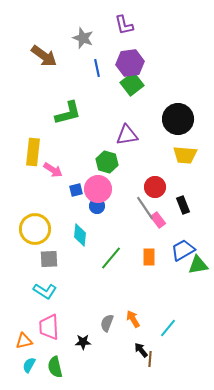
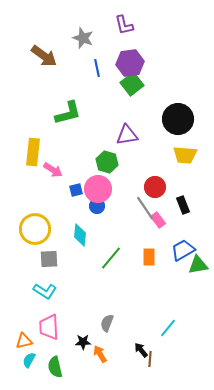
orange arrow: moved 33 px left, 35 px down
cyan semicircle: moved 5 px up
